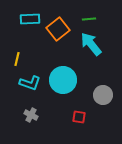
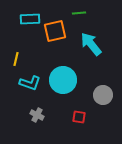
green line: moved 10 px left, 6 px up
orange square: moved 3 px left, 2 px down; rotated 25 degrees clockwise
yellow line: moved 1 px left
gray cross: moved 6 px right
